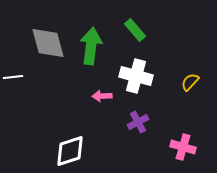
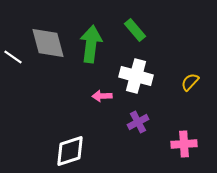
green arrow: moved 2 px up
white line: moved 20 px up; rotated 42 degrees clockwise
pink cross: moved 1 px right, 3 px up; rotated 20 degrees counterclockwise
